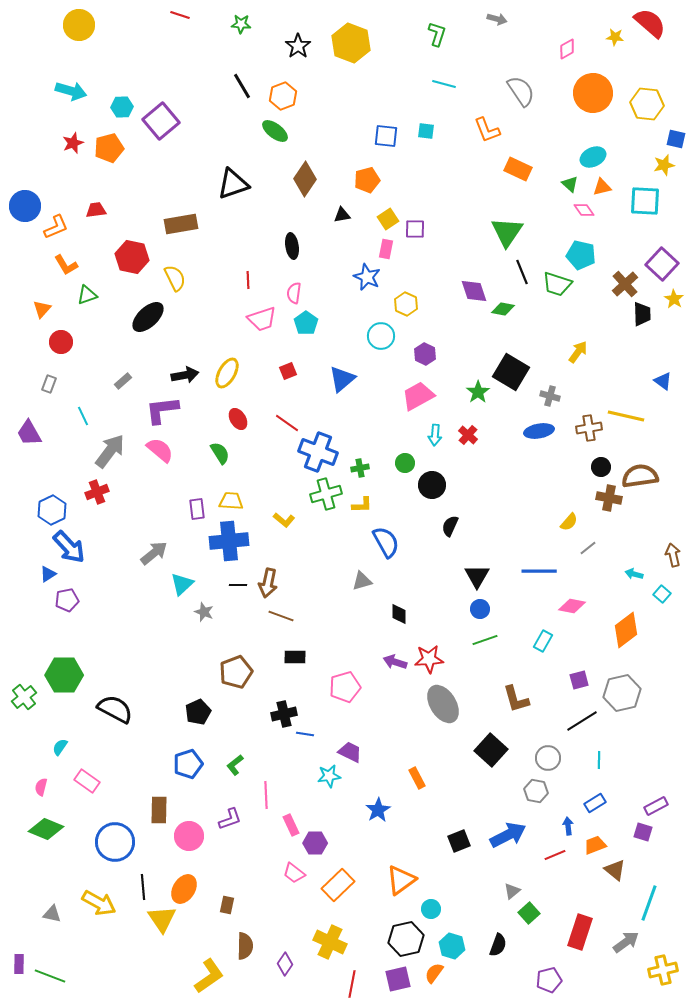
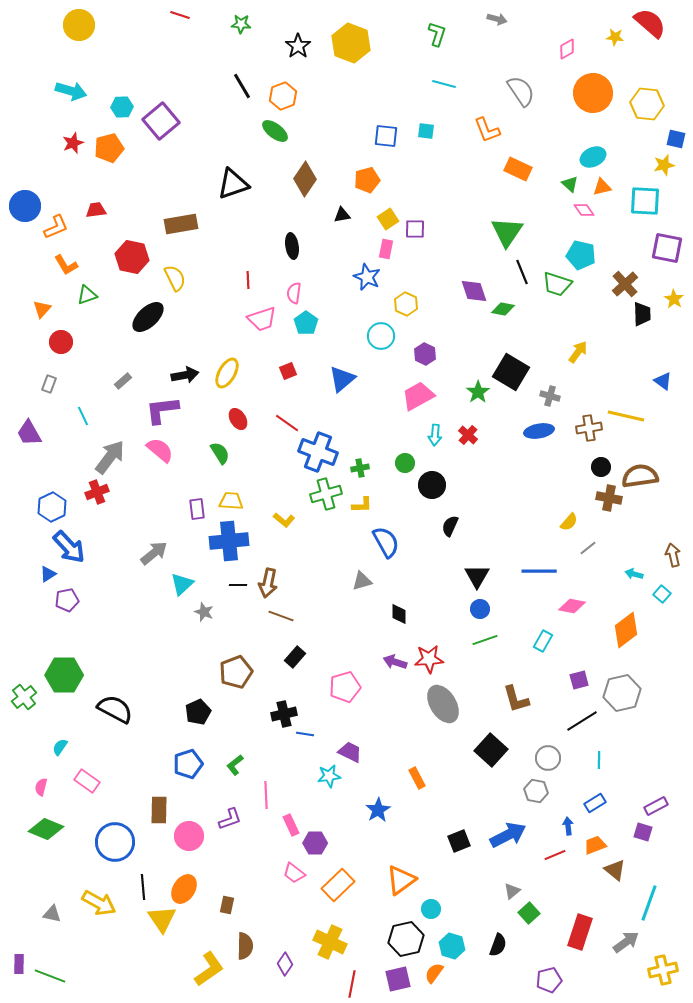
purple square at (662, 264): moved 5 px right, 16 px up; rotated 32 degrees counterclockwise
gray arrow at (110, 451): moved 6 px down
blue hexagon at (52, 510): moved 3 px up
black rectangle at (295, 657): rotated 50 degrees counterclockwise
yellow L-shape at (209, 976): moved 7 px up
